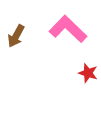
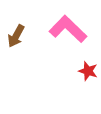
red star: moved 2 px up
